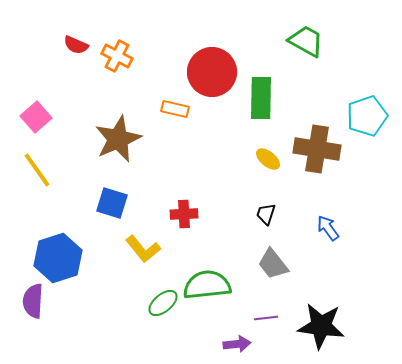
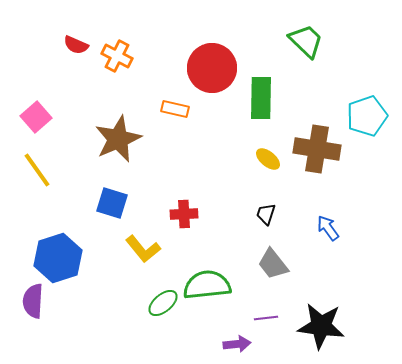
green trapezoid: rotated 15 degrees clockwise
red circle: moved 4 px up
